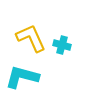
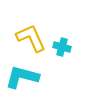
cyan cross: moved 2 px down
